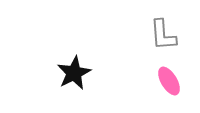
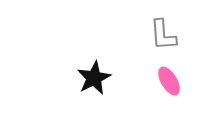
black star: moved 20 px right, 5 px down
